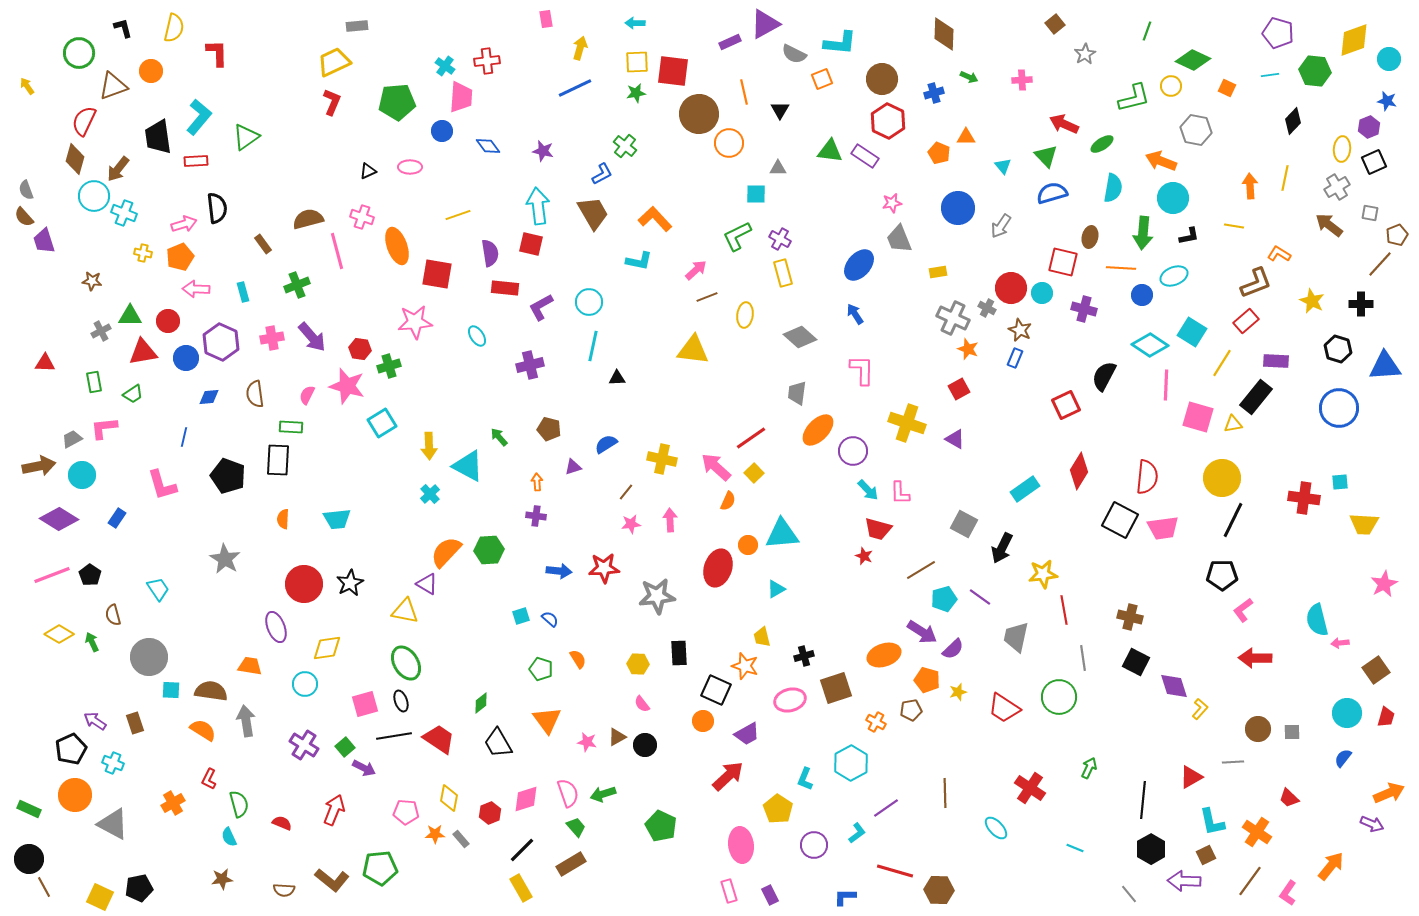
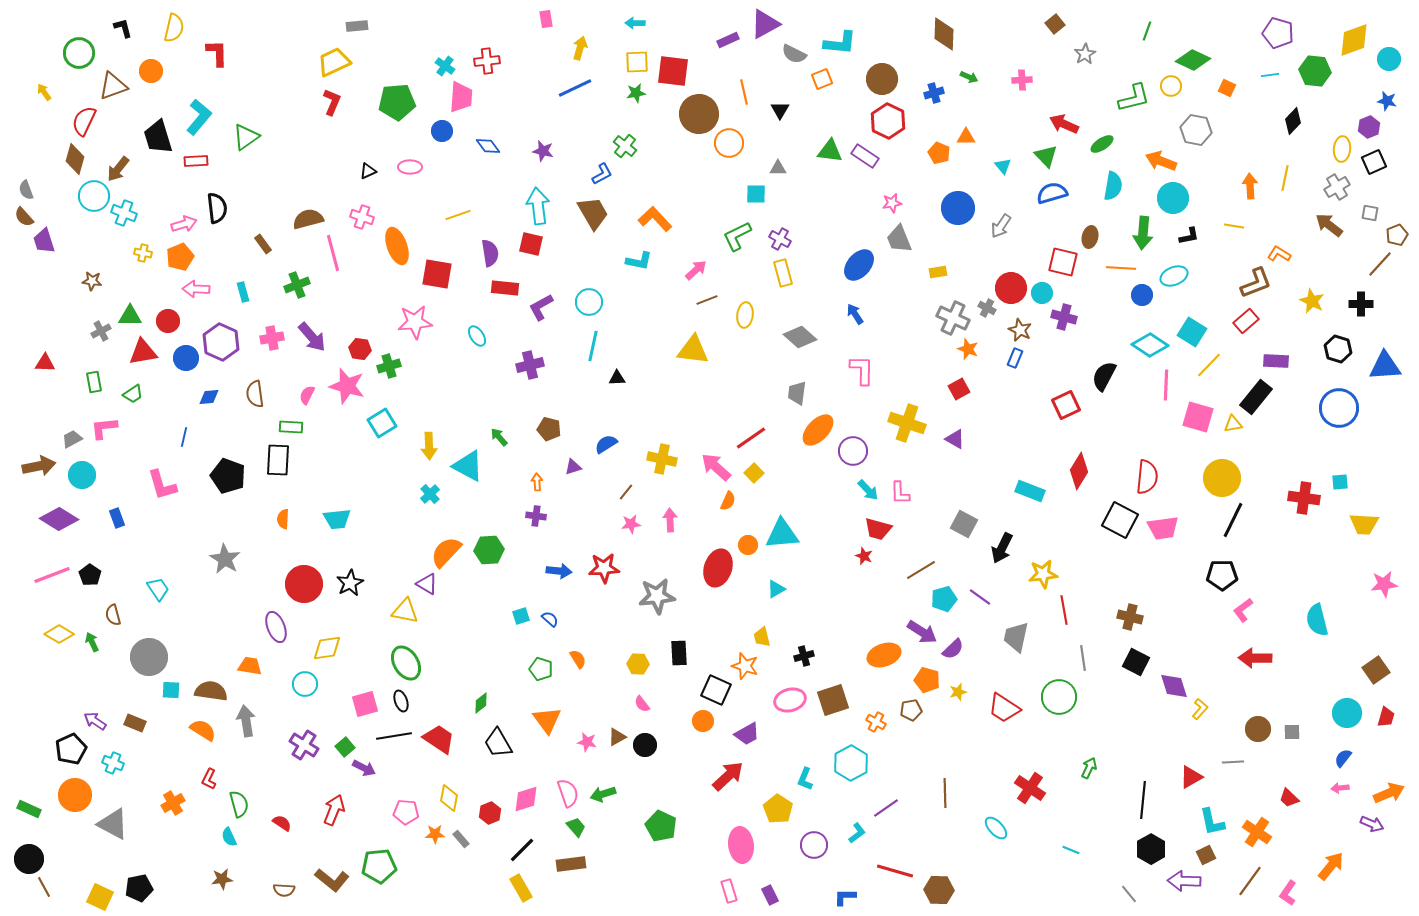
purple rectangle at (730, 42): moved 2 px left, 2 px up
yellow arrow at (27, 86): moved 17 px right, 6 px down
black trapezoid at (158, 137): rotated 9 degrees counterclockwise
cyan semicircle at (1113, 188): moved 2 px up
pink line at (337, 251): moved 4 px left, 2 px down
brown line at (707, 297): moved 3 px down
purple cross at (1084, 309): moved 20 px left, 8 px down
yellow line at (1222, 363): moved 13 px left, 2 px down; rotated 12 degrees clockwise
cyan rectangle at (1025, 489): moved 5 px right, 2 px down; rotated 56 degrees clockwise
blue rectangle at (117, 518): rotated 54 degrees counterclockwise
pink star at (1384, 584): rotated 20 degrees clockwise
pink arrow at (1340, 643): moved 145 px down
brown square at (836, 688): moved 3 px left, 12 px down
brown rectangle at (135, 723): rotated 50 degrees counterclockwise
red semicircle at (282, 823): rotated 12 degrees clockwise
cyan line at (1075, 848): moved 4 px left, 2 px down
brown rectangle at (571, 864): rotated 24 degrees clockwise
green pentagon at (380, 868): moved 1 px left, 2 px up
